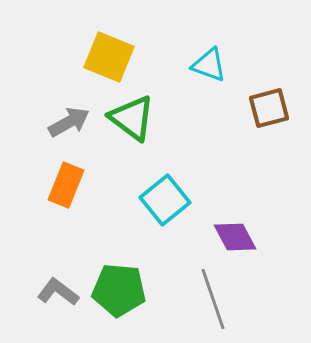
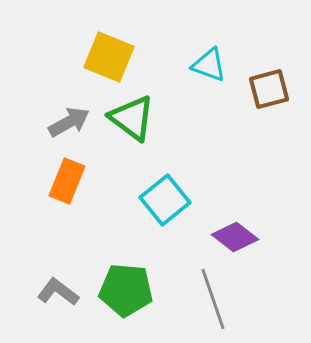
brown square: moved 19 px up
orange rectangle: moved 1 px right, 4 px up
purple diamond: rotated 24 degrees counterclockwise
green pentagon: moved 7 px right
